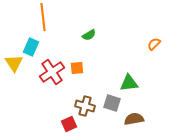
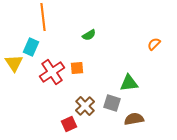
brown cross: rotated 30 degrees clockwise
